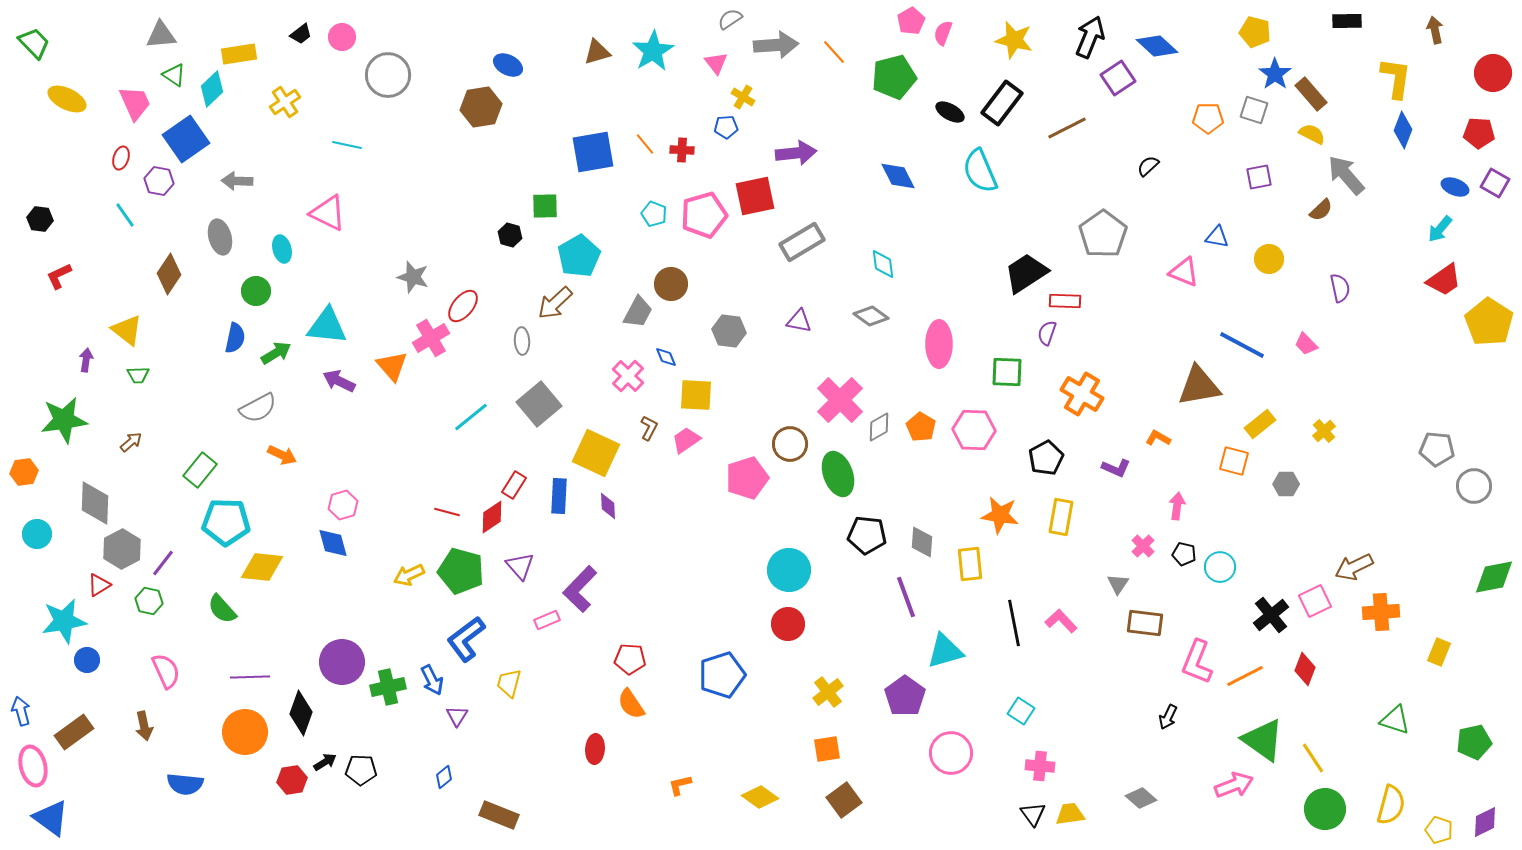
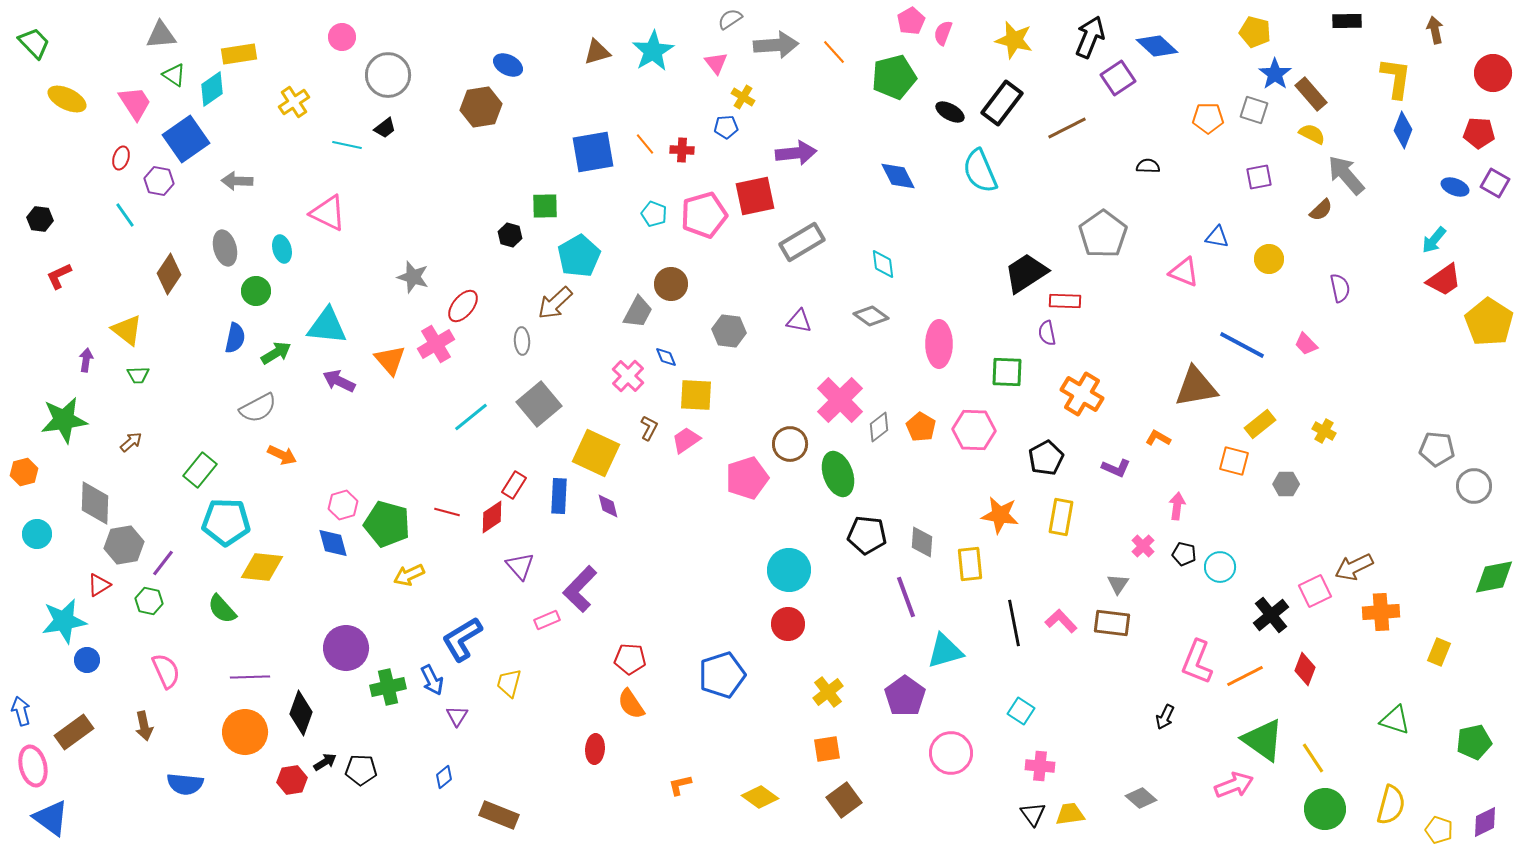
black trapezoid at (301, 34): moved 84 px right, 94 px down
cyan diamond at (212, 89): rotated 9 degrees clockwise
yellow cross at (285, 102): moved 9 px right
pink trapezoid at (135, 103): rotated 9 degrees counterclockwise
black semicircle at (1148, 166): rotated 45 degrees clockwise
cyan arrow at (1440, 229): moved 6 px left, 11 px down
gray ellipse at (220, 237): moved 5 px right, 11 px down
purple semicircle at (1047, 333): rotated 30 degrees counterclockwise
pink cross at (431, 338): moved 5 px right, 6 px down
orange triangle at (392, 366): moved 2 px left, 6 px up
brown triangle at (1199, 386): moved 3 px left, 1 px down
gray diamond at (879, 427): rotated 8 degrees counterclockwise
yellow cross at (1324, 431): rotated 20 degrees counterclockwise
orange hexagon at (24, 472): rotated 8 degrees counterclockwise
purple diamond at (608, 506): rotated 12 degrees counterclockwise
gray hexagon at (122, 549): moved 2 px right, 4 px up; rotated 18 degrees clockwise
green pentagon at (461, 571): moved 74 px left, 47 px up
pink square at (1315, 601): moved 10 px up
brown rectangle at (1145, 623): moved 33 px left
blue L-shape at (466, 639): moved 4 px left; rotated 6 degrees clockwise
purple circle at (342, 662): moved 4 px right, 14 px up
black arrow at (1168, 717): moved 3 px left
